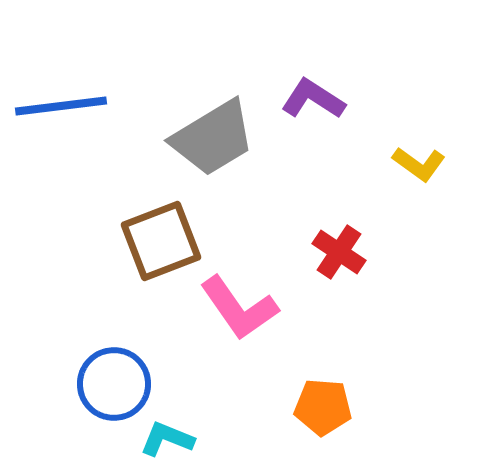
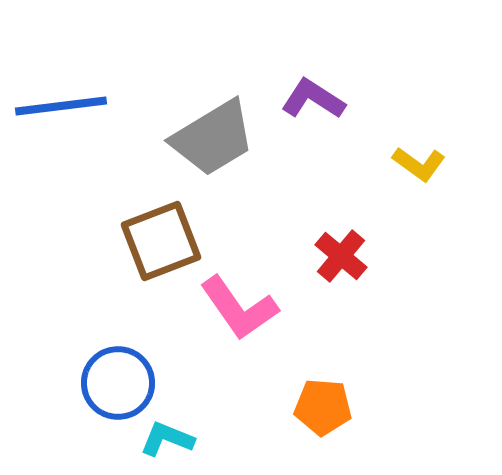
red cross: moved 2 px right, 4 px down; rotated 6 degrees clockwise
blue circle: moved 4 px right, 1 px up
